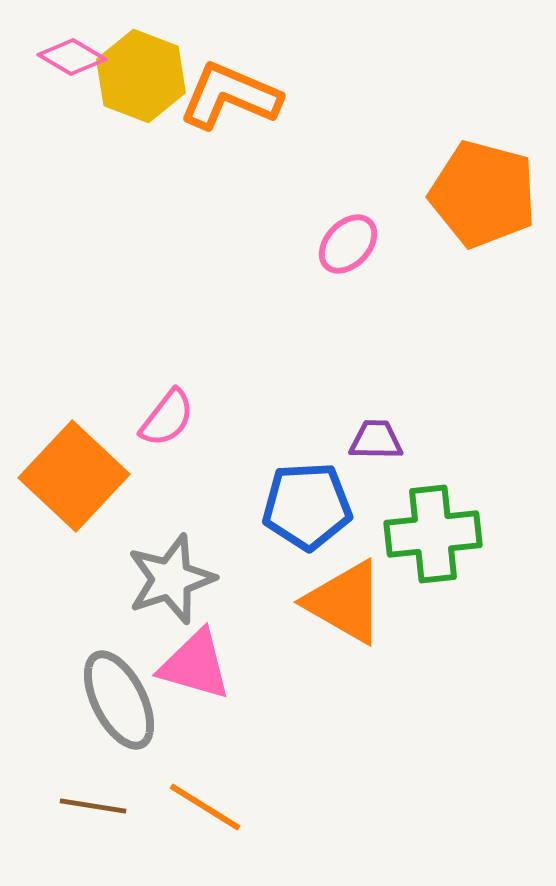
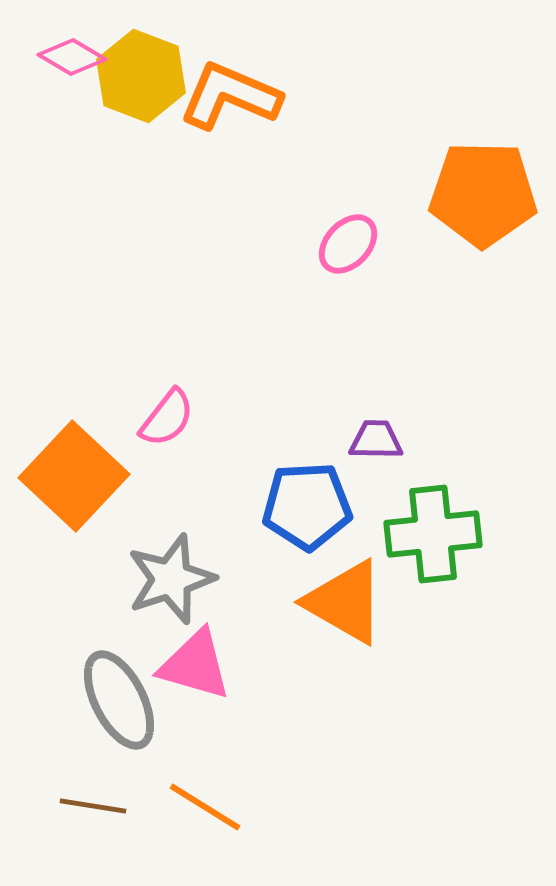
orange pentagon: rotated 14 degrees counterclockwise
